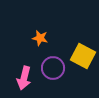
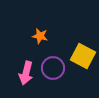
orange star: moved 2 px up
pink arrow: moved 2 px right, 5 px up
